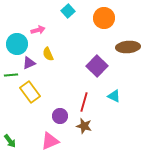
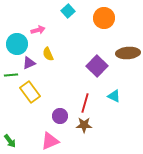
brown ellipse: moved 6 px down
red line: moved 1 px right, 1 px down
brown star: moved 1 px up; rotated 14 degrees counterclockwise
